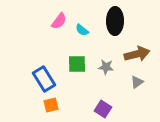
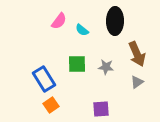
brown arrow: rotated 80 degrees clockwise
orange square: rotated 21 degrees counterclockwise
purple square: moved 2 px left; rotated 36 degrees counterclockwise
